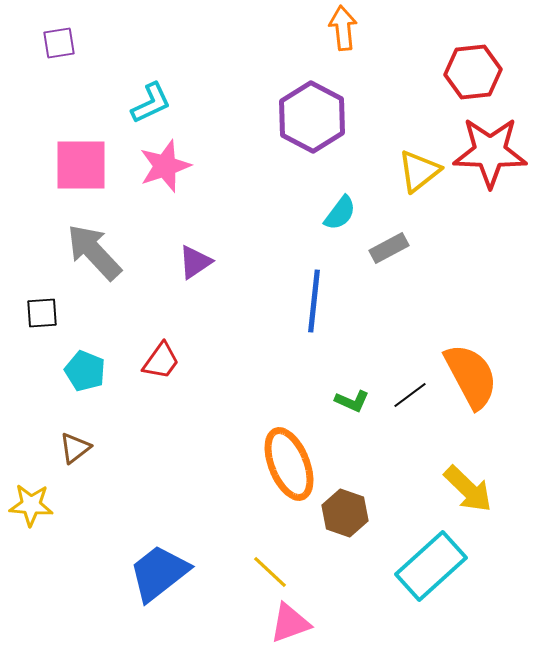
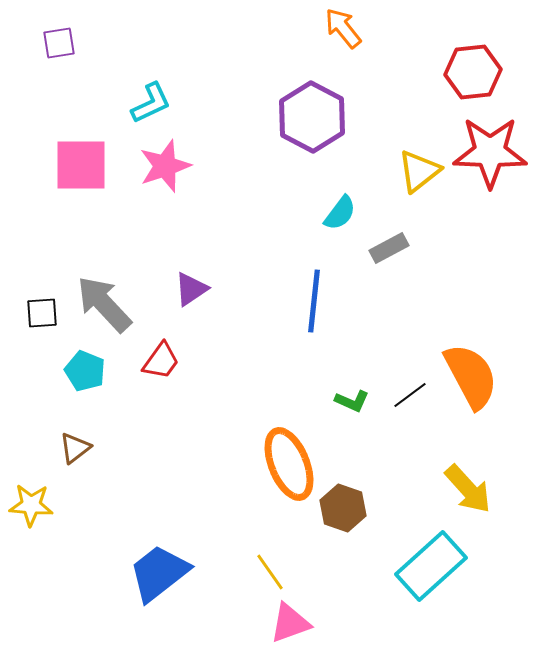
orange arrow: rotated 33 degrees counterclockwise
gray arrow: moved 10 px right, 52 px down
purple triangle: moved 4 px left, 27 px down
yellow arrow: rotated 4 degrees clockwise
brown hexagon: moved 2 px left, 5 px up
yellow line: rotated 12 degrees clockwise
